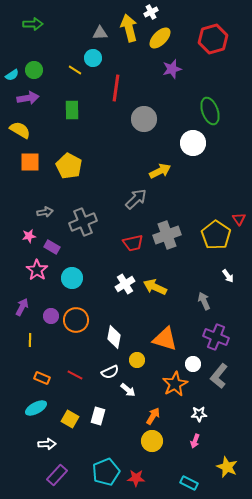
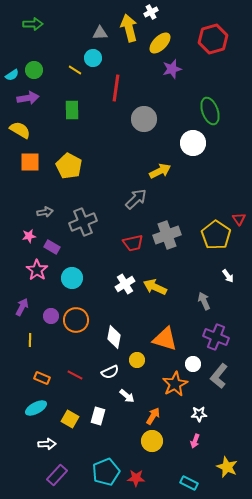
yellow ellipse at (160, 38): moved 5 px down
white arrow at (128, 390): moved 1 px left, 6 px down
